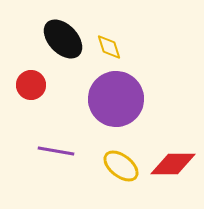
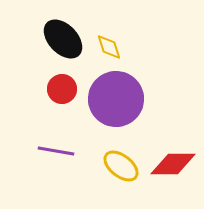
red circle: moved 31 px right, 4 px down
